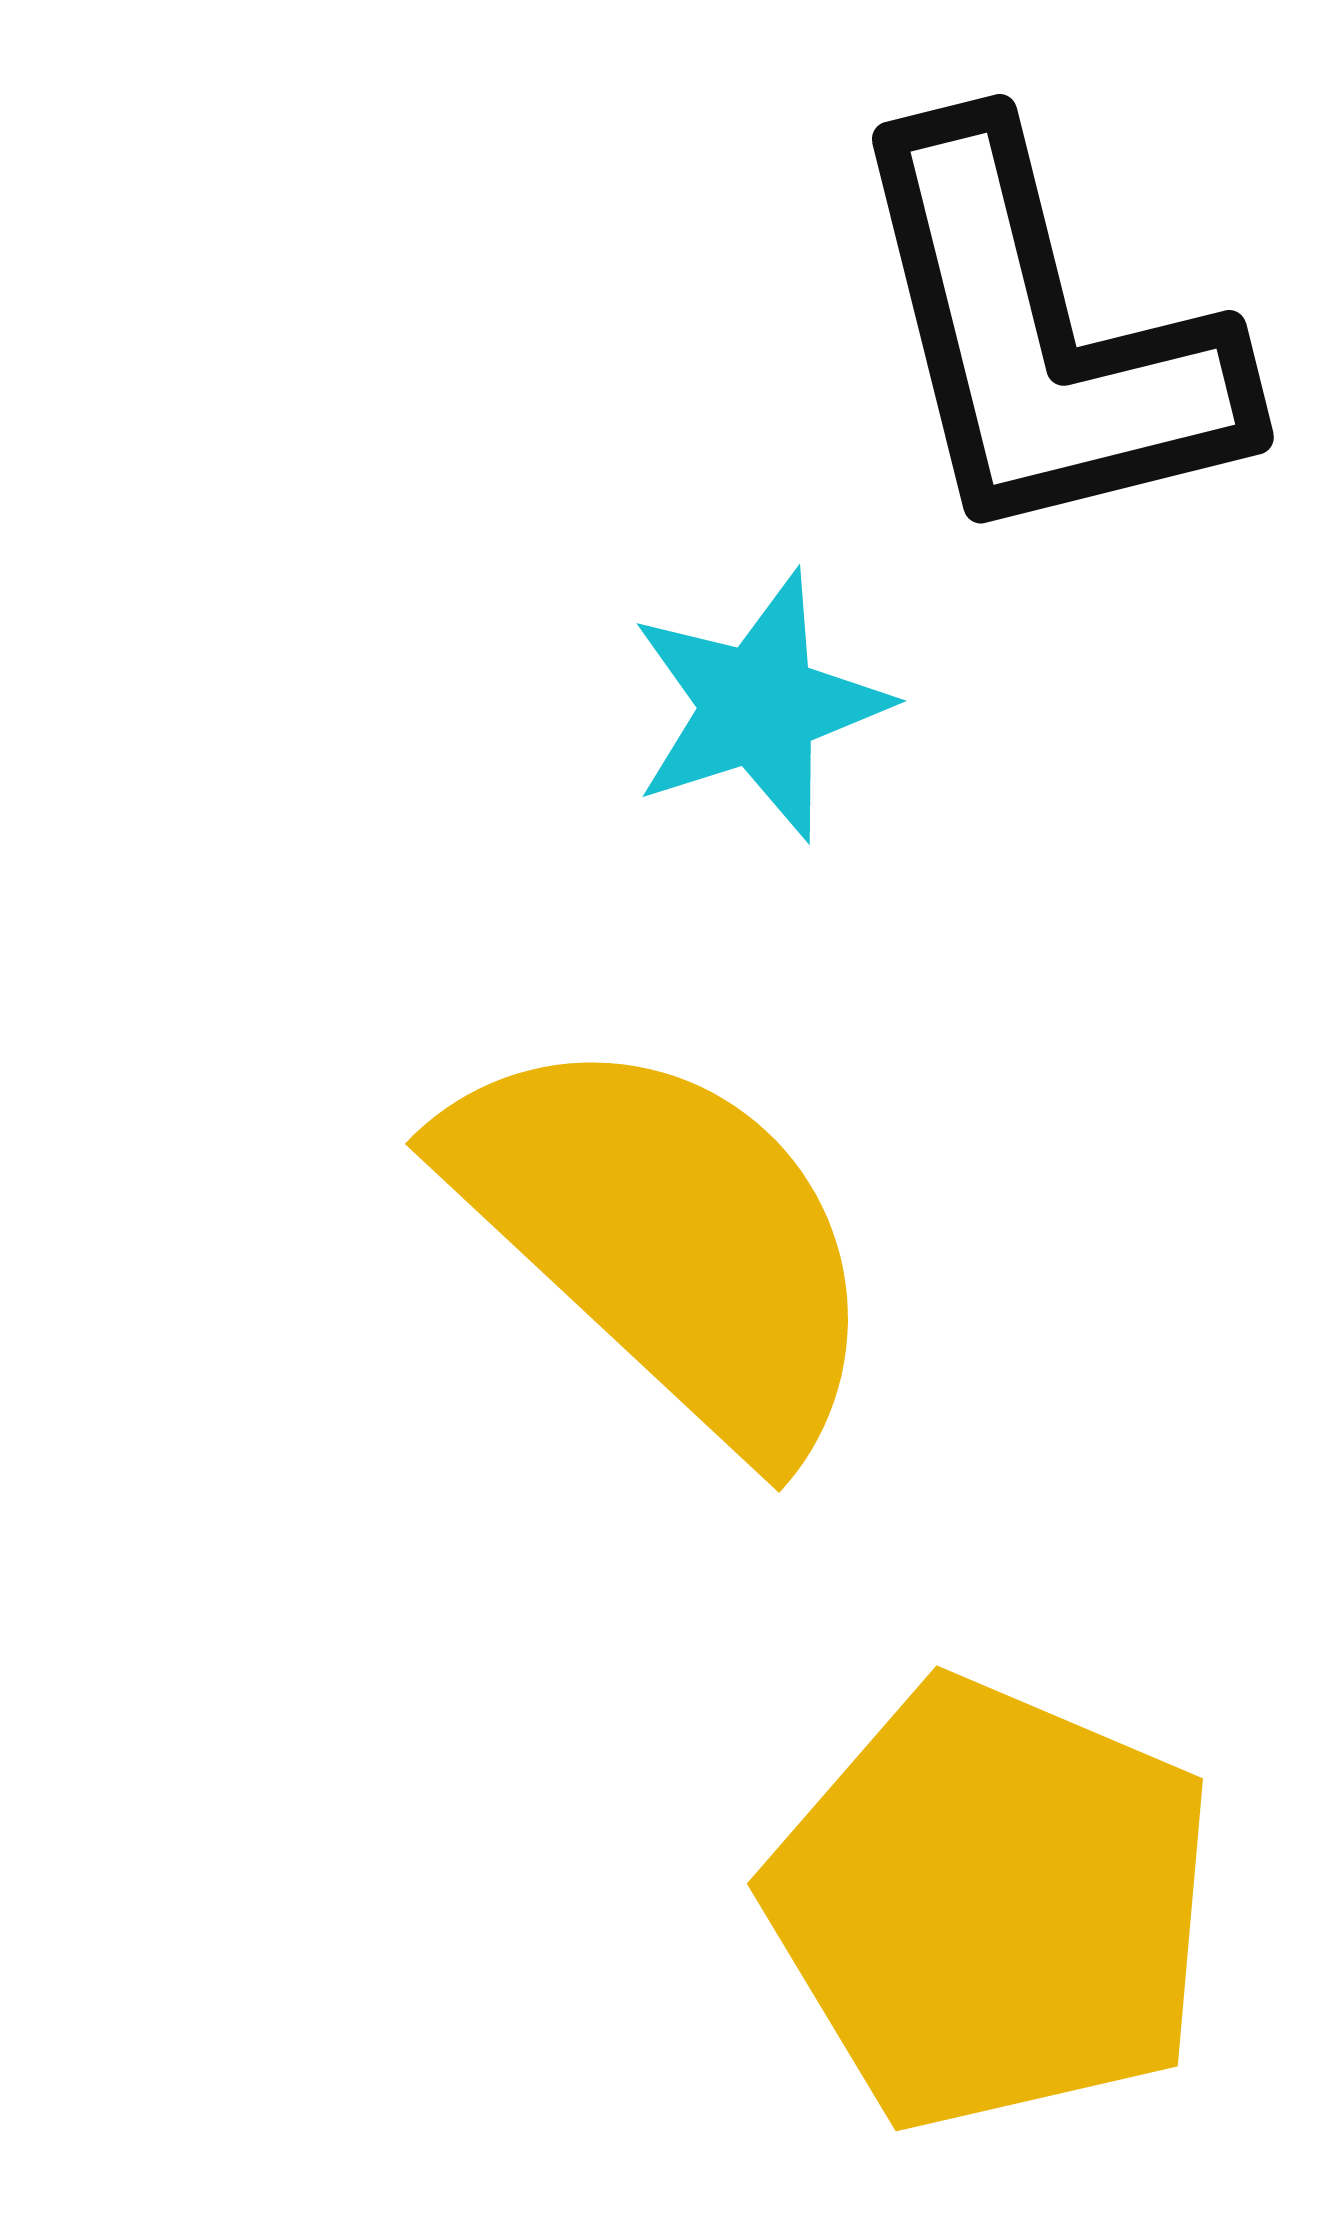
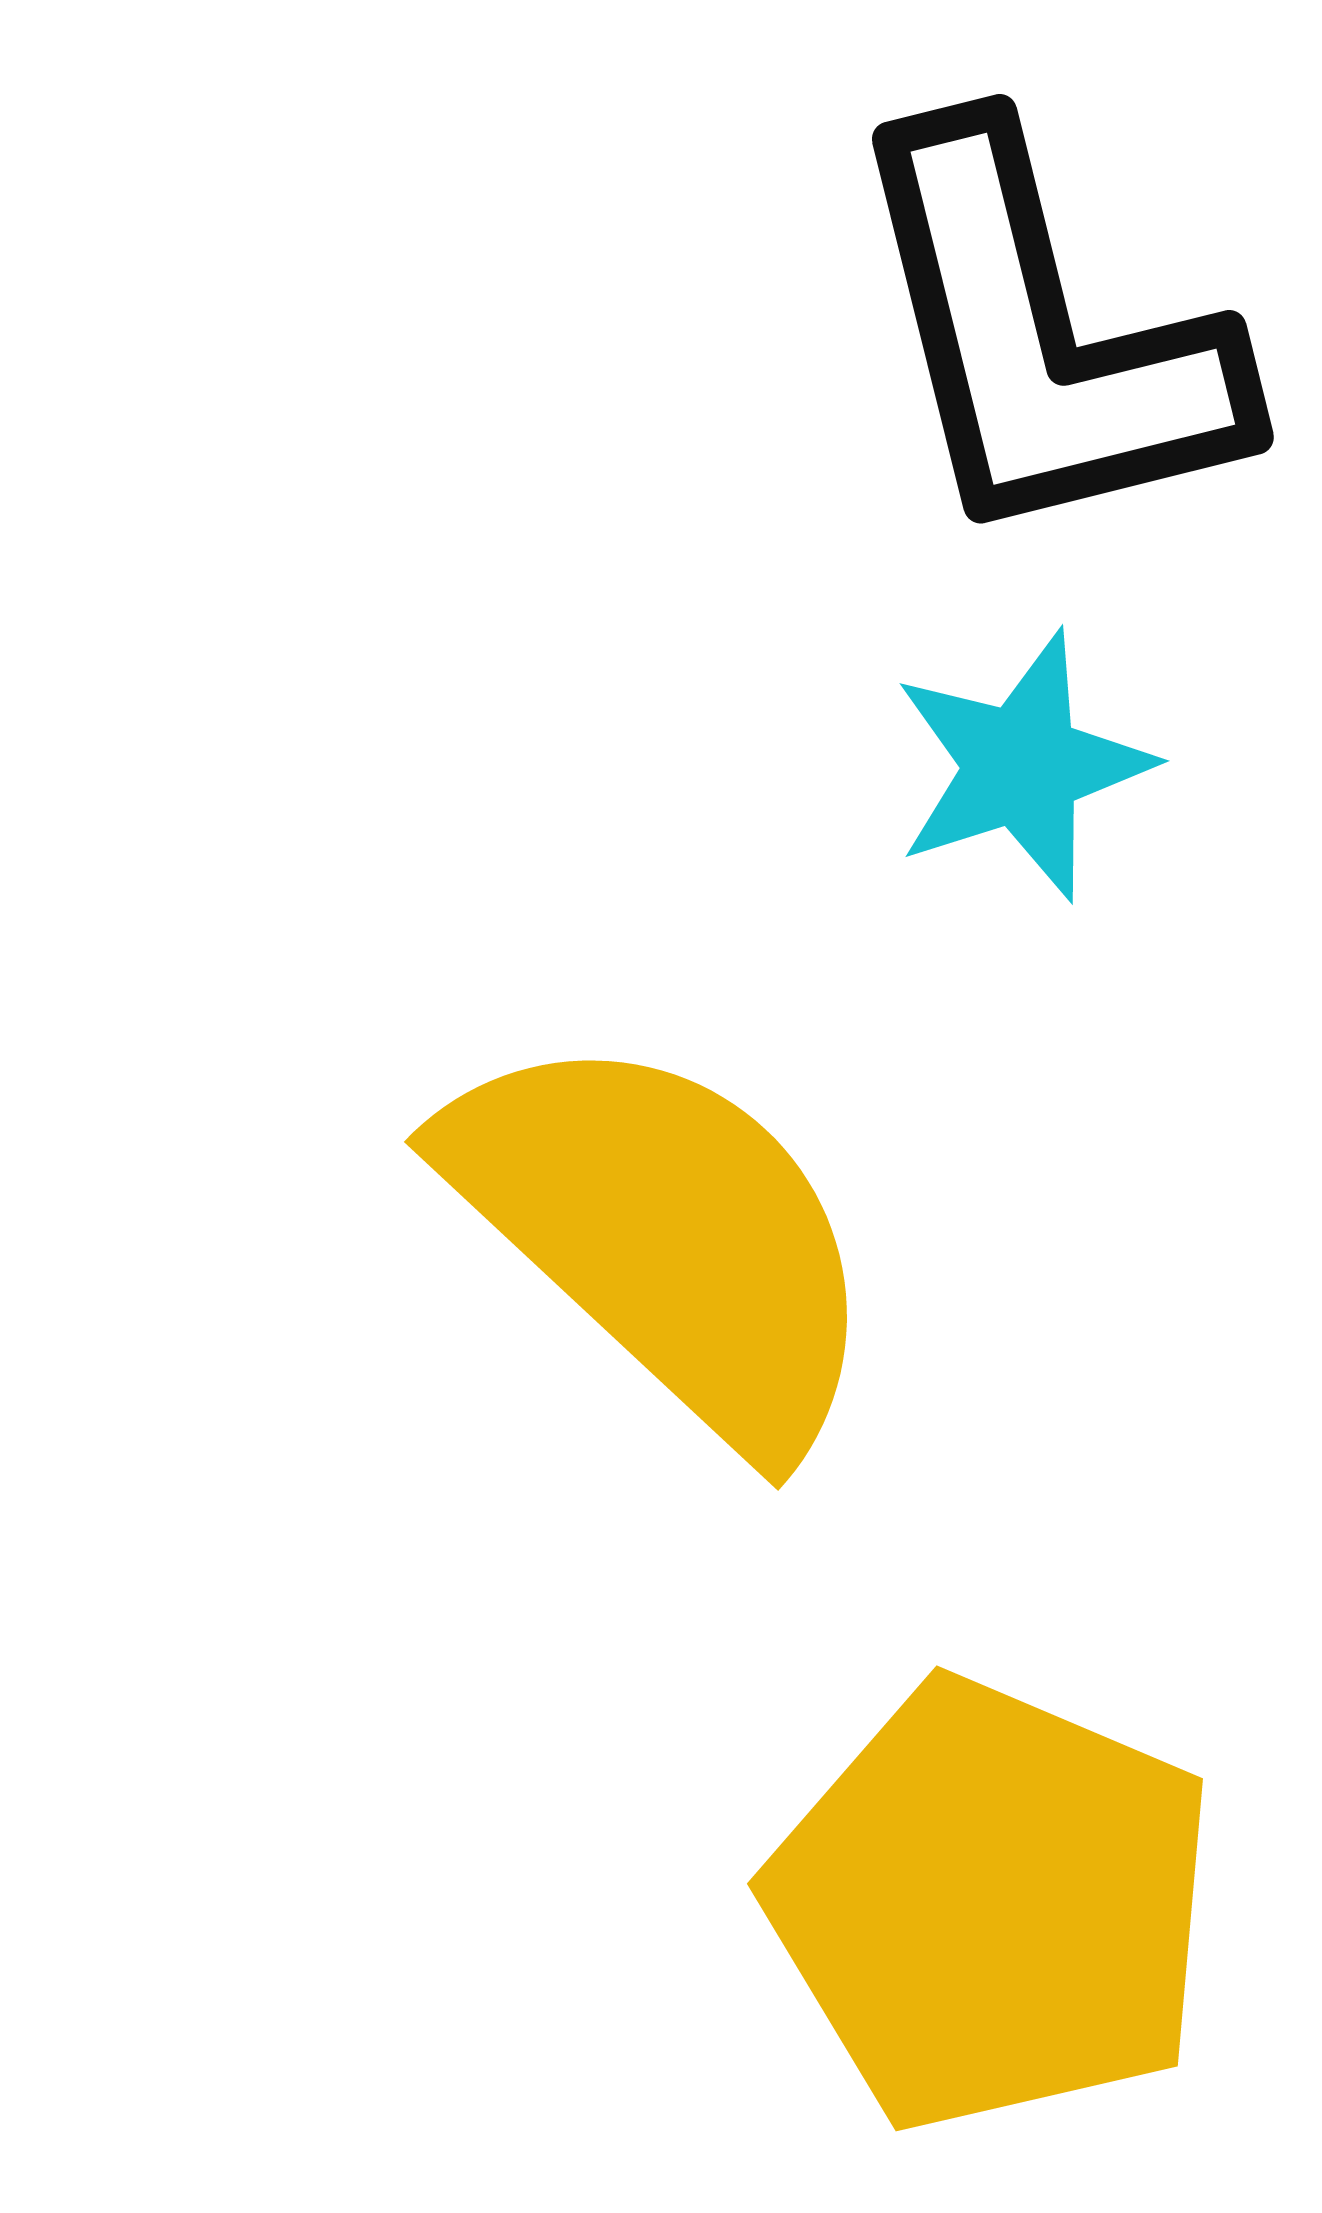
cyan star: moved 263 px right, 60 px down
yellow semicircle: moved 1 px left, 2 px up
